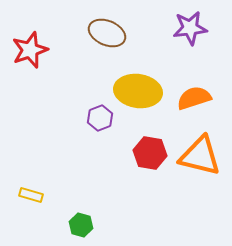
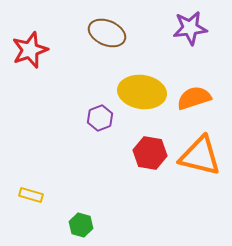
yellow ellipse: moved 4 px right, 1 px down
